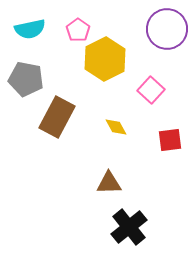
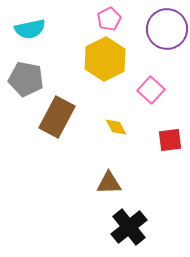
pink pentagon: moved 31 px right, 11 px up; rotated 10 degrees clockwise
